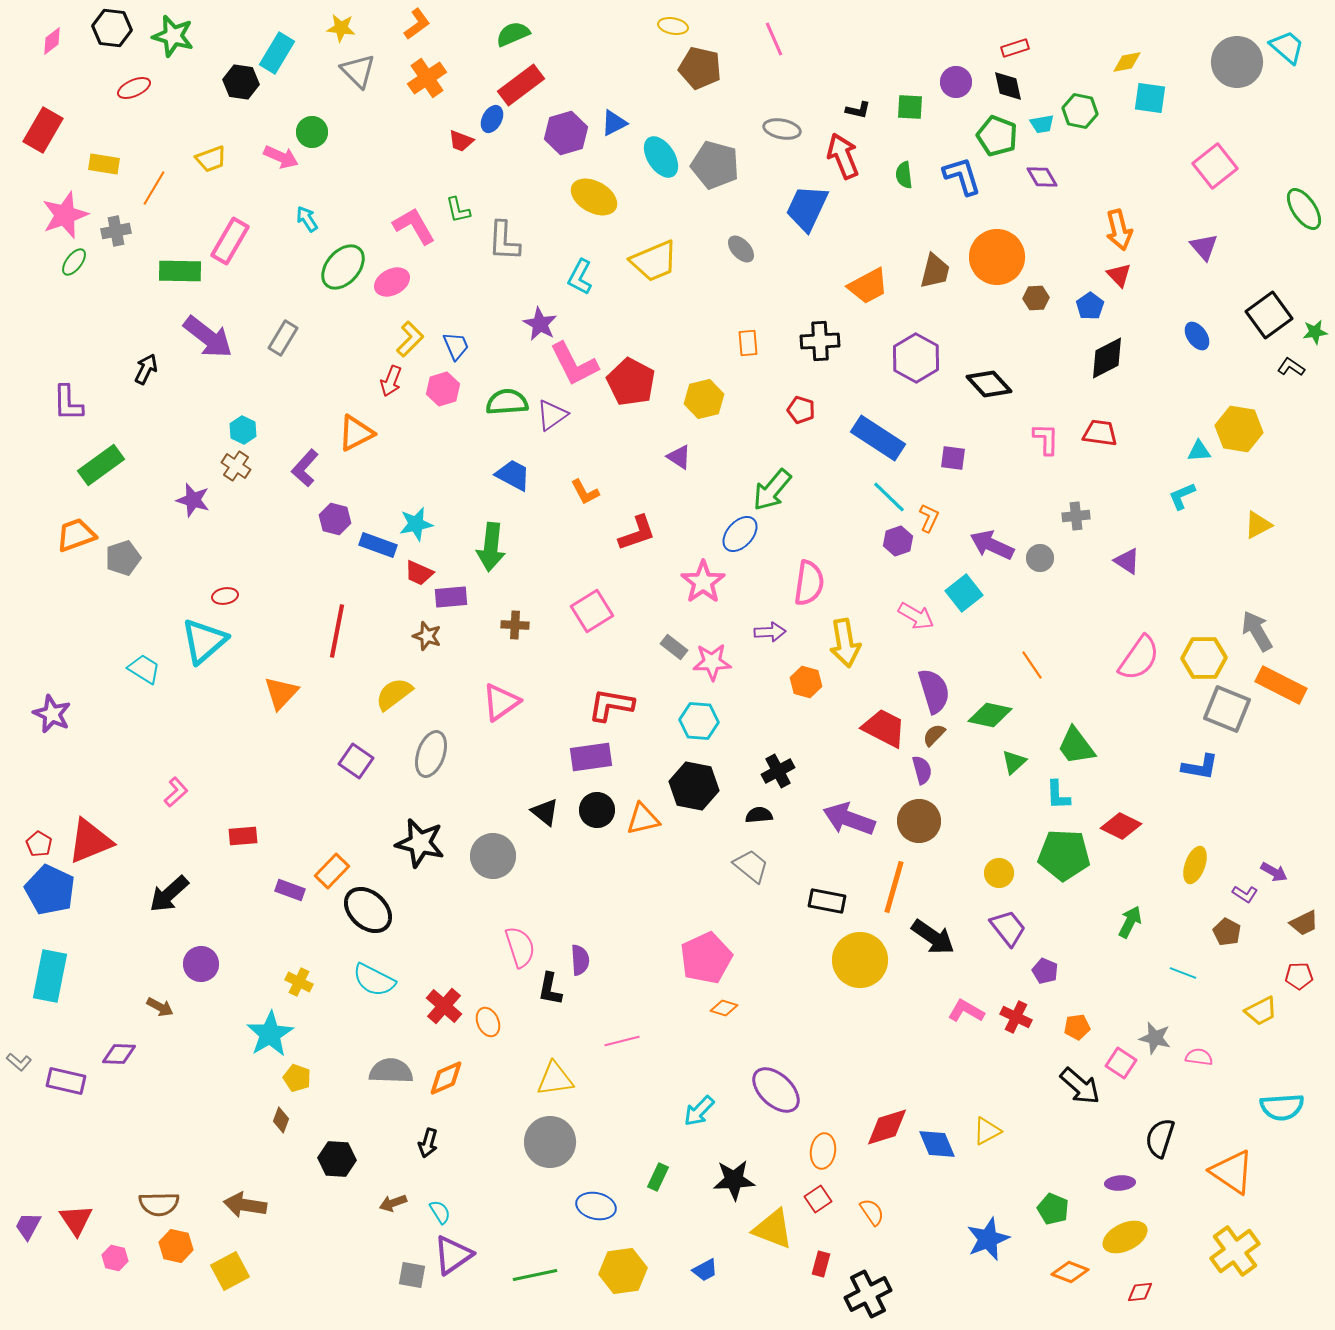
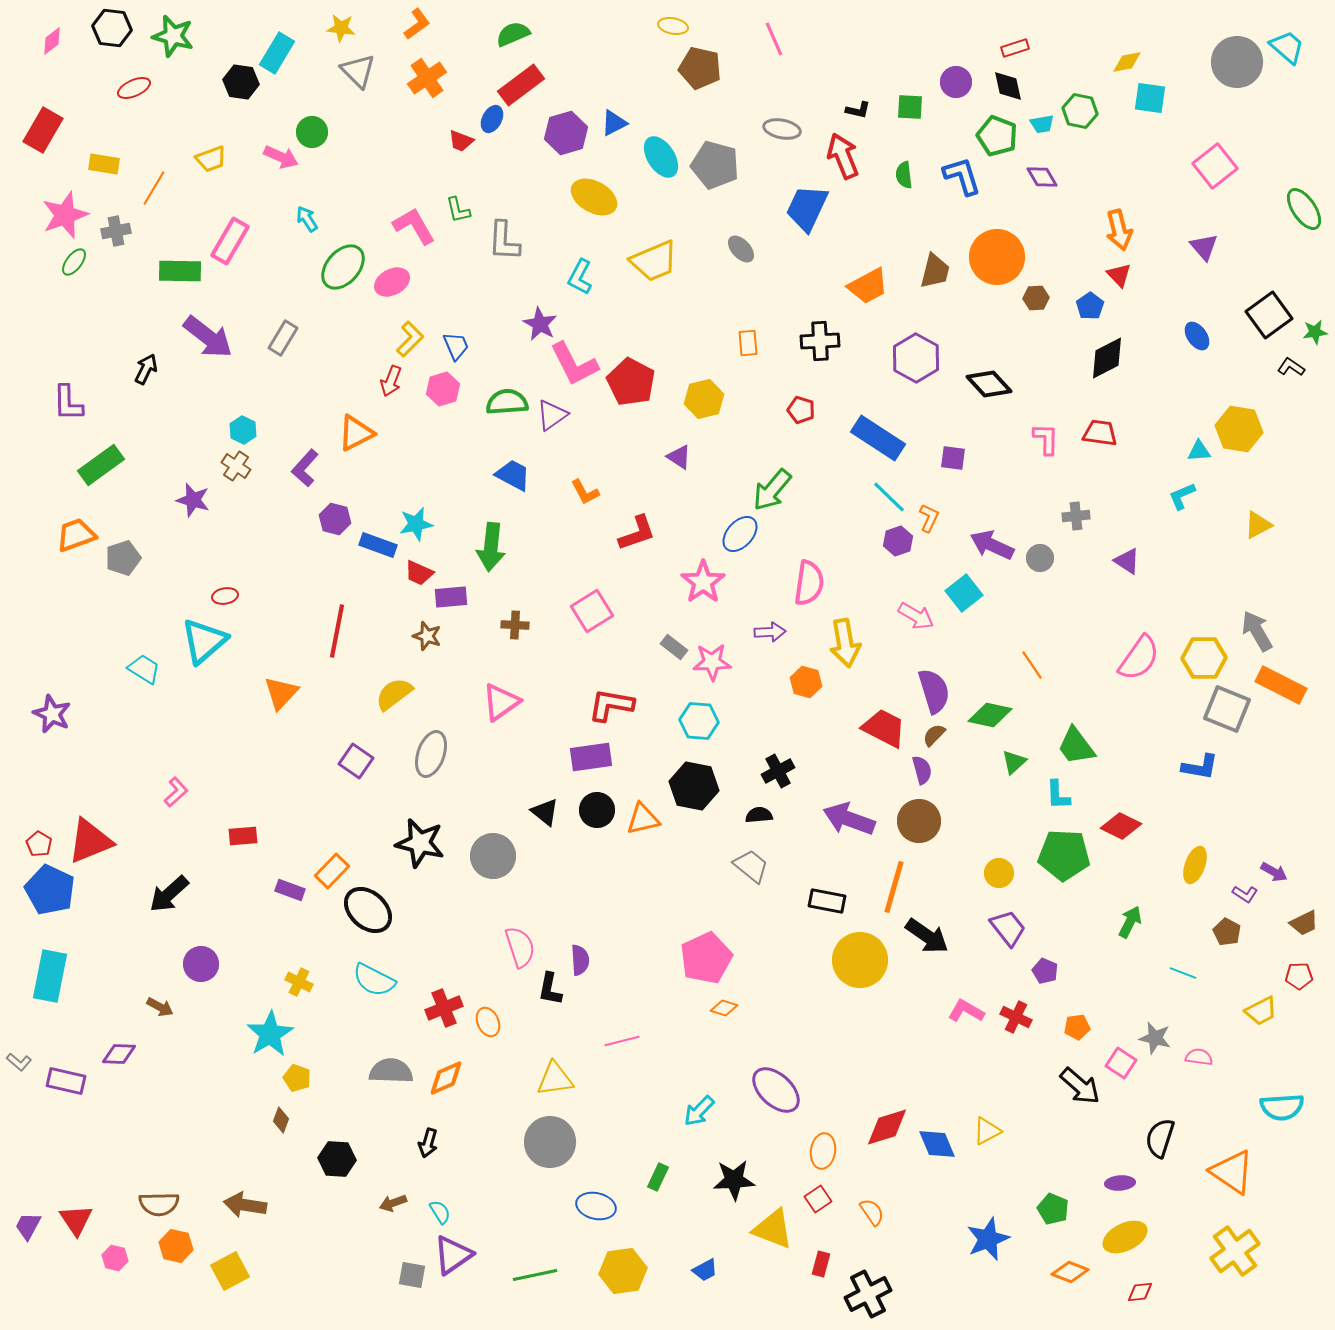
black arrow at (933, 937): moved 6 px left, 1 px up
red cross at (444, 1006): moved 2 px down; rotated 27 degrees clockwise
